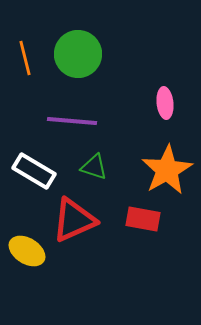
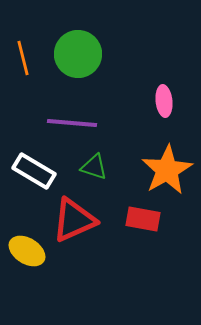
orange line: moved 2 px left
pink ellipse: moved 1 px left, 2 px up
purple line: moved 2 px down
